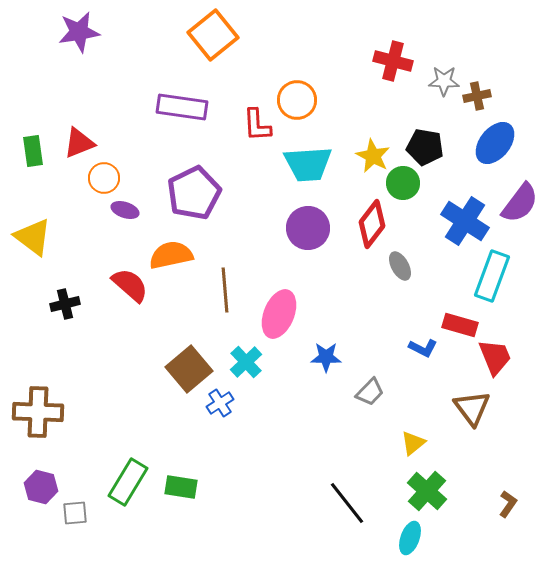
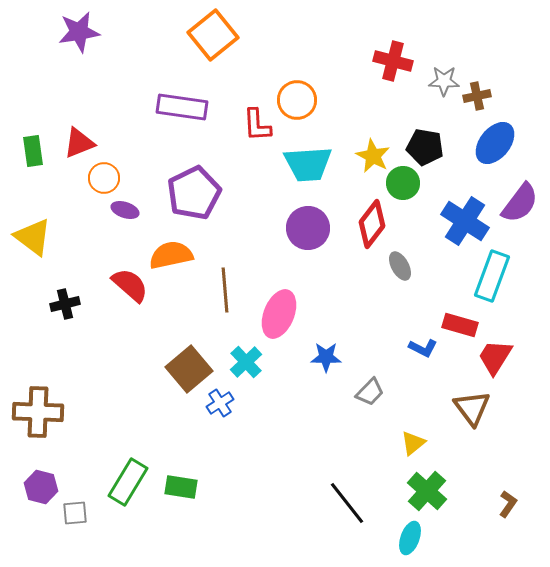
red trapezoid at (495, 357): rotated 126 degrees counterclockwise
